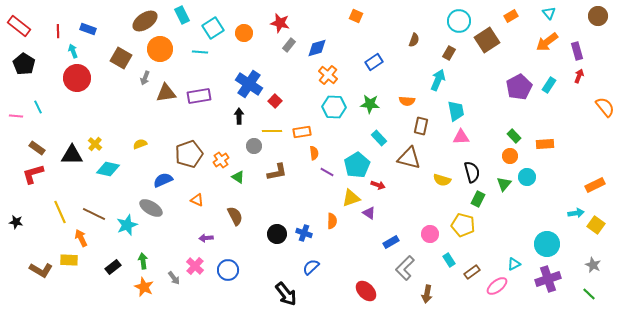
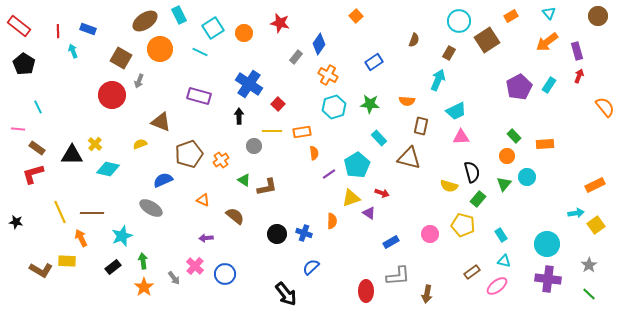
cyan rectangle at (182, 15): moved 3 px left
orange square at (356, 16): rotated 24 degrees clockwise
gray rectangle at (289, 45): moved 7 px right, 12 px down
blue diamond at (317, 48): moved 2 px right, 4 px up; rotated 40 degrees counterclockwise
cyan line at (200, 52): rotated 21 degrees clockwise
orange cross at (328, 75): rotated 12 degrees counterclockwise
red circle at (77, 78): moved 35 px right, 17 px down
gray arrow at (145, 78): moved 6 px left, 3 px down
brown triangle at (166, 93): moved 5 px left, 29 px down; rotated 30 degrees clockwise
purple rectangle at (199, 96): rotated 25 degrees clockwise
red square at (275, 101): moved 3 px right, 3 px down
cyan hexagon at (334, 107): rotated 20 degrees counterclockwise
cyan trapezoid at (456, 111): rotated 75 degrees clockwise
pink line at (16, 116): moved 2 px right, 13 px down
orange circle at (510, 156): moved 3 px left
brown L-shape at (277, 172): moved 10 px left, 15 px down
purple line at (327, 172): moved 2 px right, 2 px down; rotated 64 degrees counterclockwise
green triangle at (238, 177): moved 6 px right, 3 px down
yellow semicircle at (442, 180): moved 7 px right, 6 px down
red arrow at (378, 185): moved 4 px right, 8 px down
green rectangle at (478, 199): rotated 14 degrees clockwise
orange triangle at (197, 200): moved 6 px right
brown line at (94, 214): moved 2 px left, 1 px up; rotated 25 degrees counterclockwise
brown semicircle at (235, 216): rotated 24 degrees counterclockwise
cyan star at (127, 225): moved 5 px left, 11 px down
yellow square at (596, 225): rotated 18 degrees clockwise
yellow rectangle at (69, 260): moved 2 px left, 1 px down
cyan rectangle at (449, 260): moved 52 px right, 25 px up
cyan triangle at (514, 264): moved 10 px left, 3 px up; rotated 40 degrees clockwise
gray star at (593, 265): moved 4 px left; rotated 14 degrees clockwise
gray L-shape at (405, 268): moved 7 px left, 8 px down; rotated 140 degrees counterclockwise
blue circle at (228, 270): moved 3 px left, 4 px down
purple cross at (548, 279): rotated 25 degrees clockwise
orange star at (144, 287): rotated 12 degrees clockwise
red ellipse at (366, 291): rotated 45 degrees clockwise
